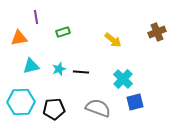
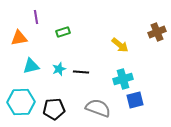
yellow arrow: moved 7 px right, 5 px down
cyan cross: rotated 30 degrees clockwise
blue square: moved 2 px up
